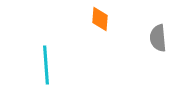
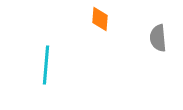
cyan line: rotated 9 degrees clockwise
